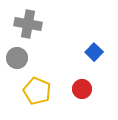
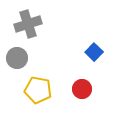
gray cross: rotated 28 degrees counterclockwise
yellow pentagon: moved 1 px right, 1 px up; rotated 12 degrees counterclockwise
